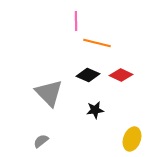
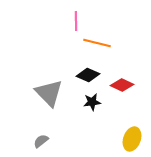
red diamond: moved 1 px right, 10 px down
black star: moved 3 px left, 8 px up
